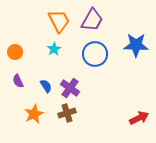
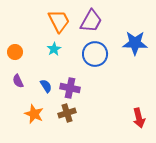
purple trapezoid: moved 1 px left, 1 px down
blue star: moved 1 px left, 2 px up
purple cross: rotated 24 degrees counterclockwise
orange star: rotated 24 degrees counterclockwise
red arrow: rotated 102 degrees clockwise
